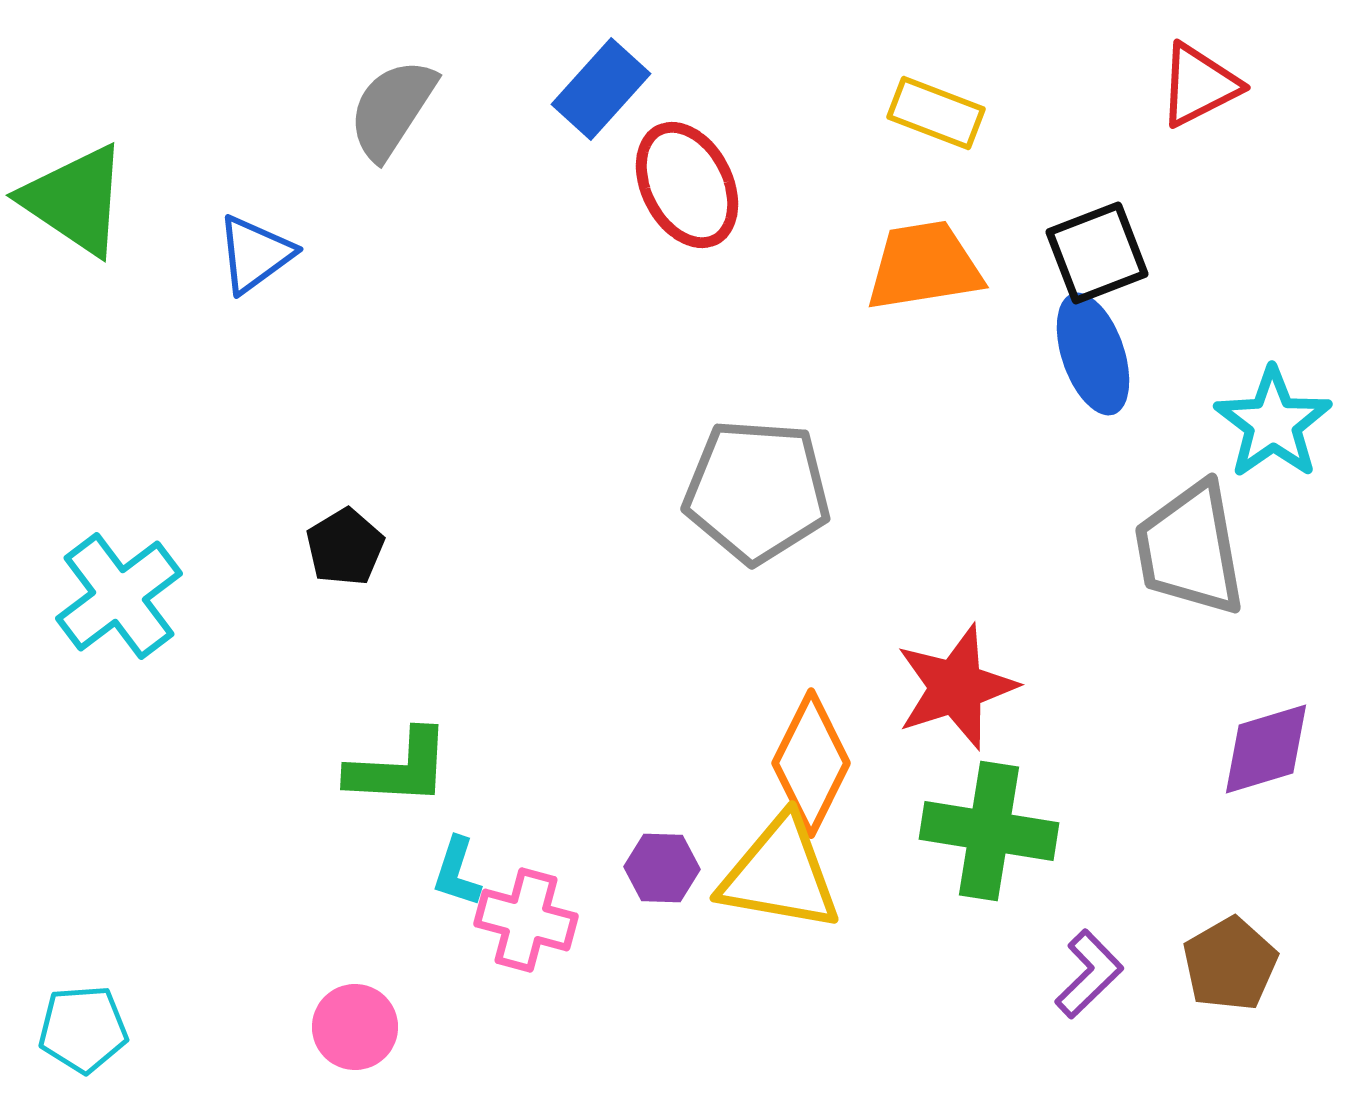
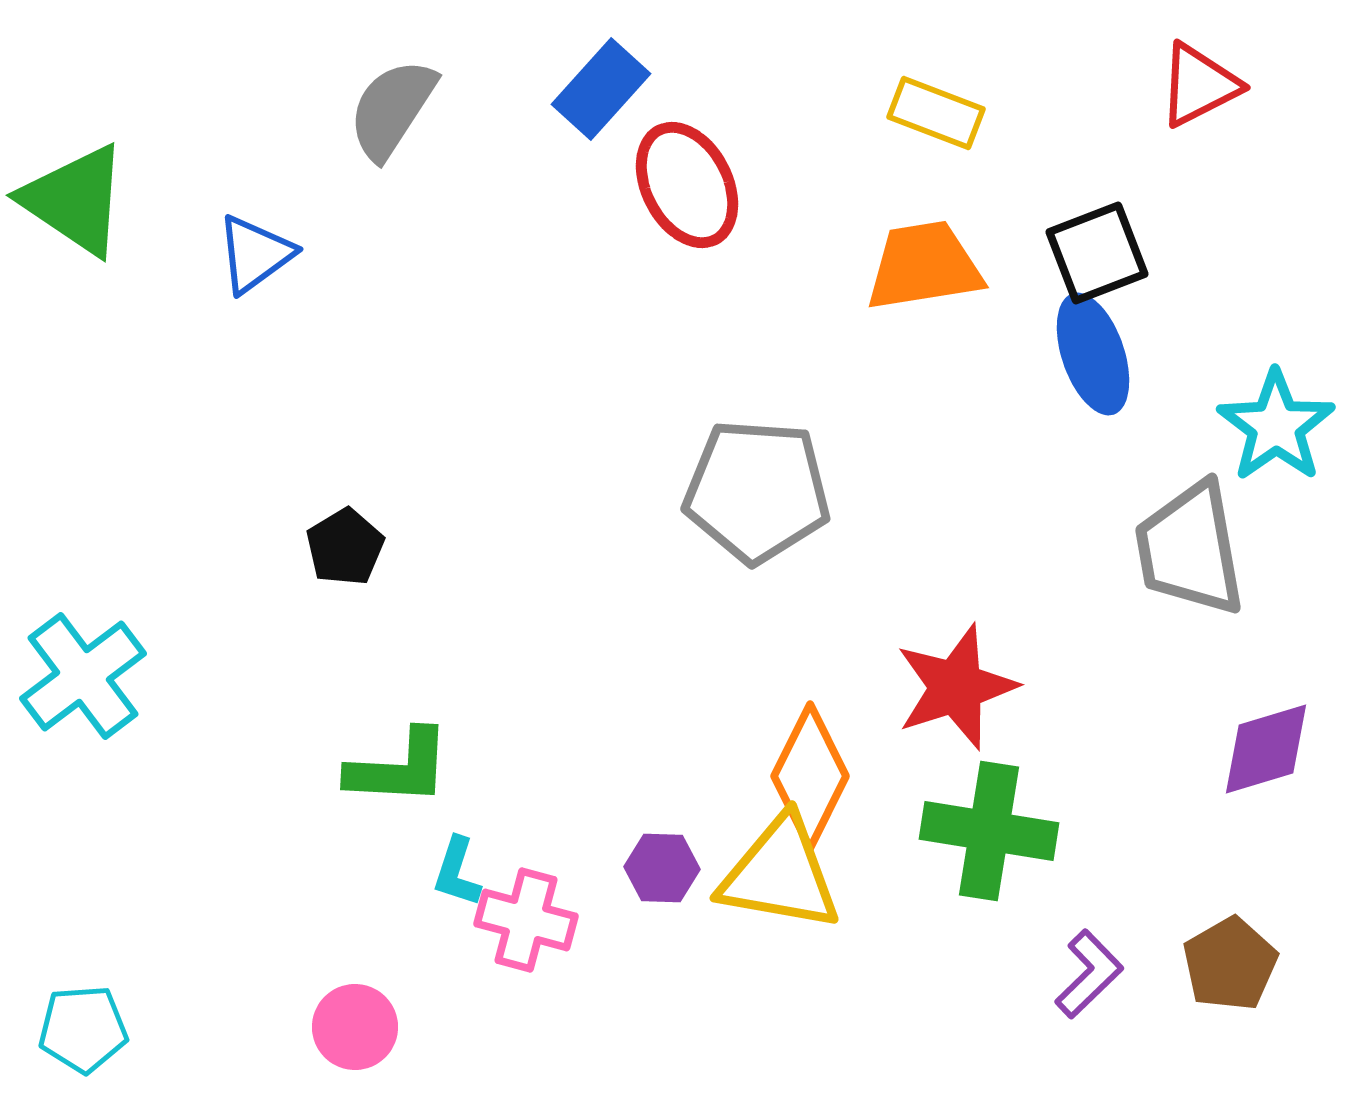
cyan star: moved 3 px right, 3 px down
cyan cross: moved 36 px left, 80 px down
orange diamond: moved 1 px left, 13 px down
